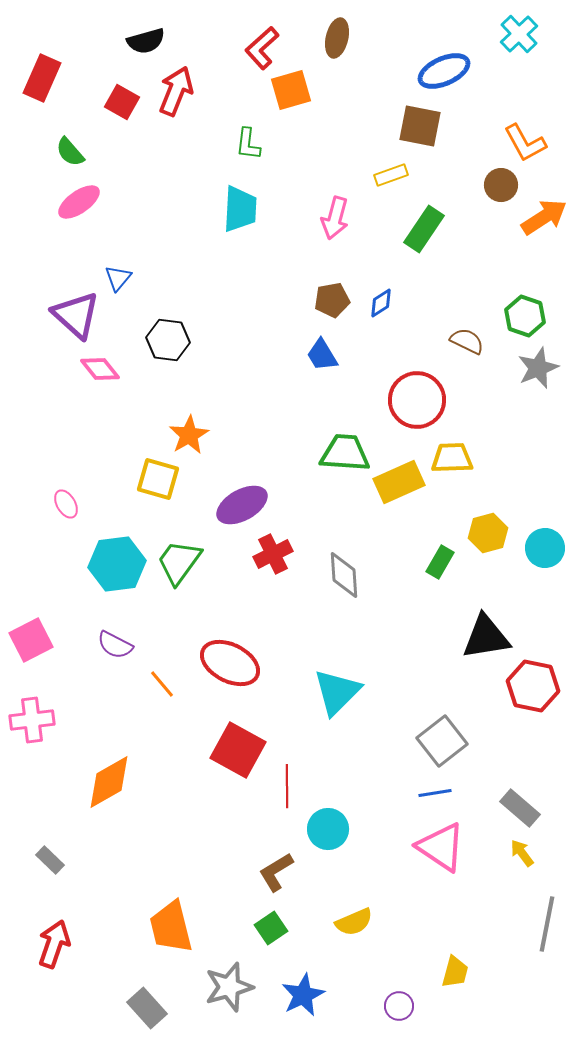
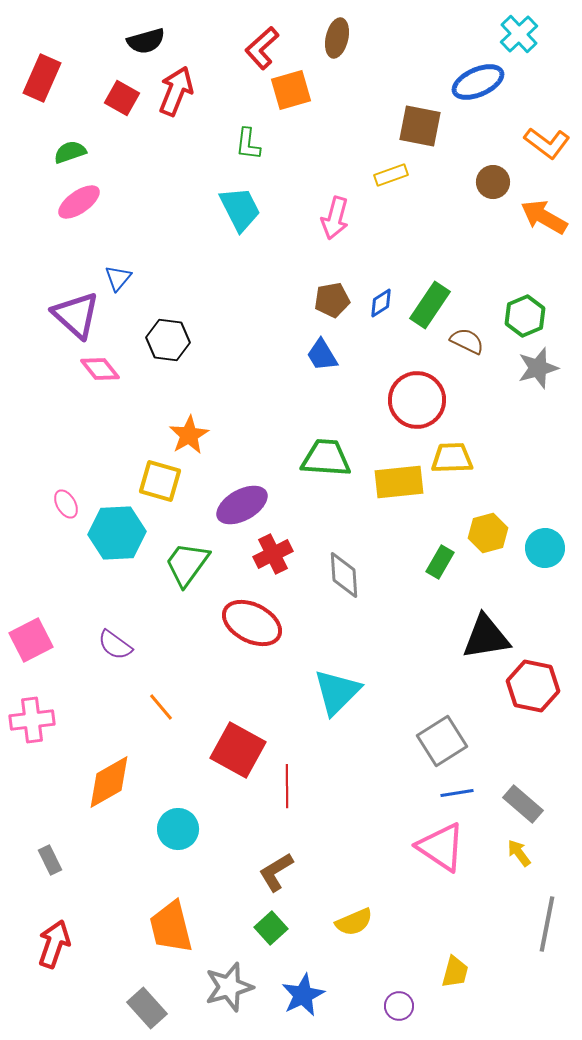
blue ellipse at (444, 71): moved 34 px right, 11 px down
red square at (122, 102): moved 4 px up
orange L-shape at (525, 143): moved 22 px right; rotated 24 degrees counterclockwise
green semicircle at (70, 152): rotated 112 degrees clockwise
brown circle at (501, 185): moved 8 px left, 3 px up
cyan trapezoid at (240, 209): rotated 30 degrees counterclockwise
orange arrow at (544, 217): rotated 117 degrees counterclockwise
green rectangle at (424, 229): moved 6 px right, 76 px down
green hexagon at (525, 316): rotated 18 degrees clockwise
gray star at (538, 368): rotated 6 degrees clockwise
green trapezoid at (345, 453): moved 19 px left, 5 px down
yellow square at (158, 479): moved 2 px right, 2 px down
yellow rectangle at (399, 482): rotated 18 degrees clockwise
green trapezoid at (179, 562): moved 8 px right, 2 px down
cyan hexagon at (117, 564): moved 31 px up; rotated 4 degrees clockwise
purple semicircle at (115, 645): rotated 9 degrees clockwise
red ellipse at (230, 663): moved 22 px right, 40 px up
orange line at (162, 684): moved 1 px left, 23 px down
gray square at (442, 741): rotated 6 degrees clockwise
blue line at (435, 793): moved 22 px right
gray rectangle at (520, 808): moved 3 px right, 4 px up
cyan circle at (328, 829): moved 150 px left
yellow arrow at (522, 853): moved 3 px left
gray rectangle at (50, 860): rotated 20 degrees clockwise
green square at (271, 928): rotated 8 degrees counterclockwise
